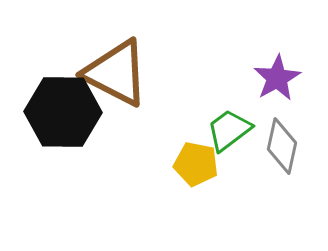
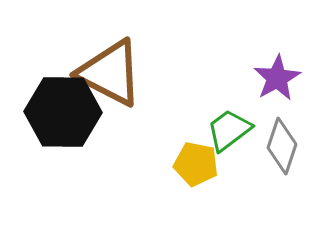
brown triangle: moved 6 px left
gray diamond: rotated 6 degrees clockwise
